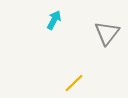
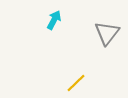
yellow line: moved 2 px right
